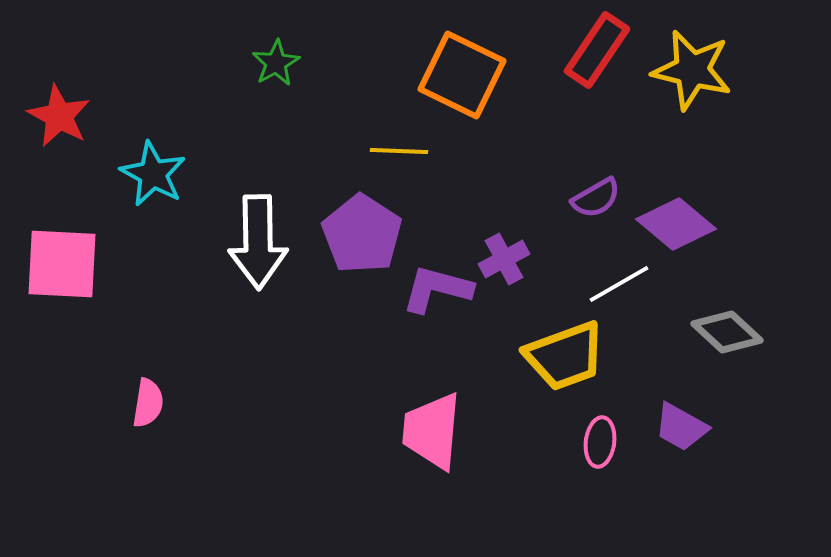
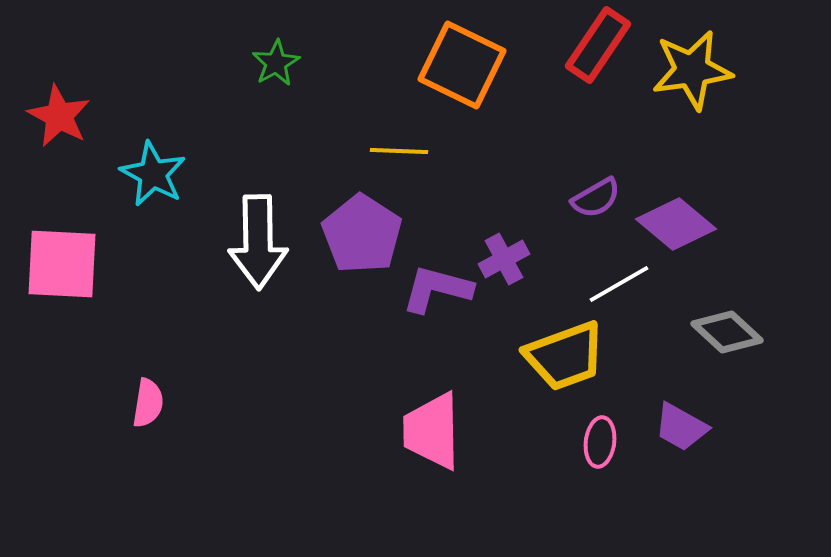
red rectangle: moved 1 px right, 5 px up
yellow star: rotated 22 degrees counterclockwise
orange square: moved 10 px up
pink trapezoid: rotated 6 degrees counterclockwise
